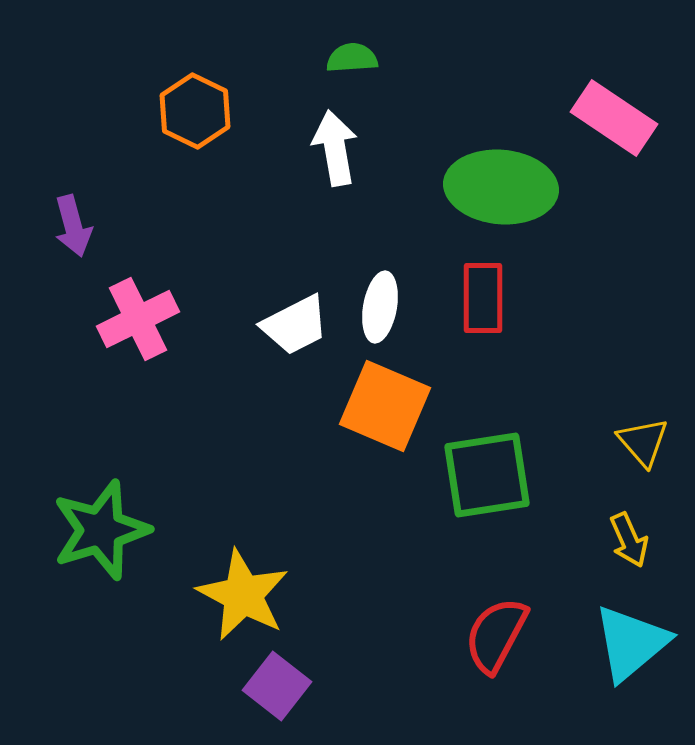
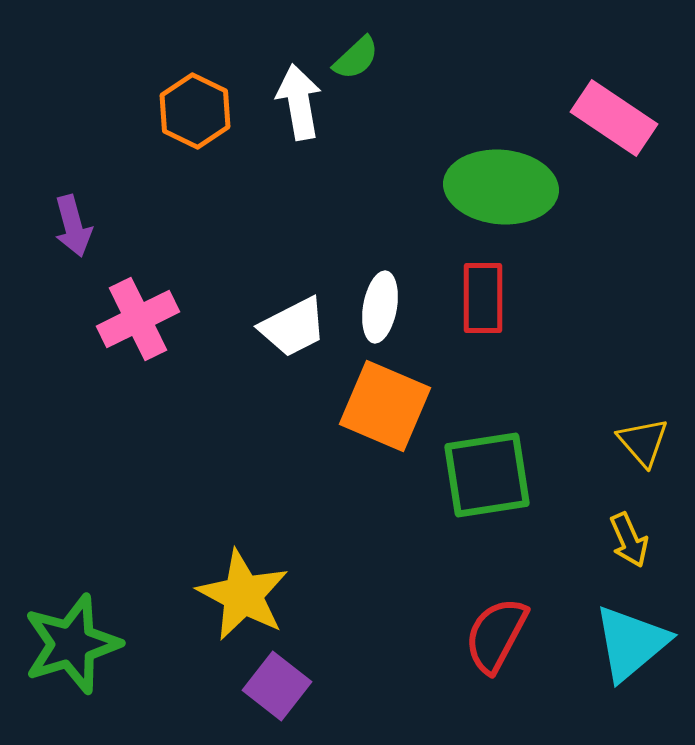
green semicircle: moved 4 px right; rotated 141 degrees clockwise
white arrow: moved 36 px left, 46 px up
white trapezoid: moved 2 px left, 2 px down
green star: moved 29 px left, 114 px down
